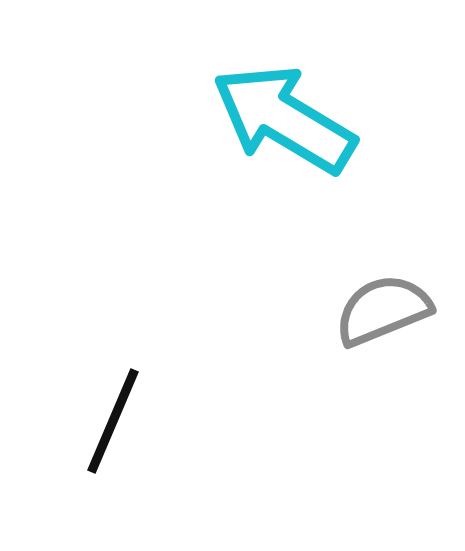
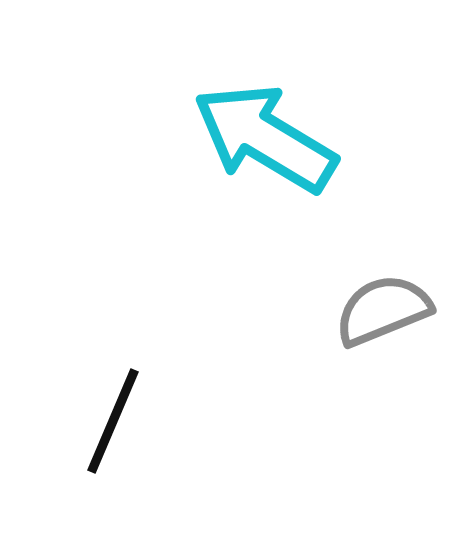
cyan arrow: moved 19 px left, 19 px down
